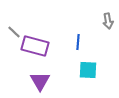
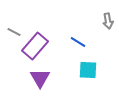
gray line: rotated 16 degrees counterclockwise
blue line: rotated 63 degrees counterclockwise
purple rectangle: rotated 64 degrees counterclockwise
purple triangle: moved 3 px up
